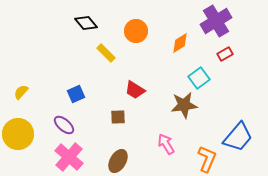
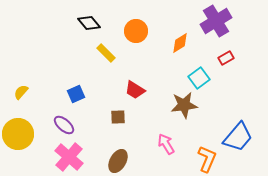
black diamond: moved 3 px right
red rectangle: moved 1 px right, 4 px down
